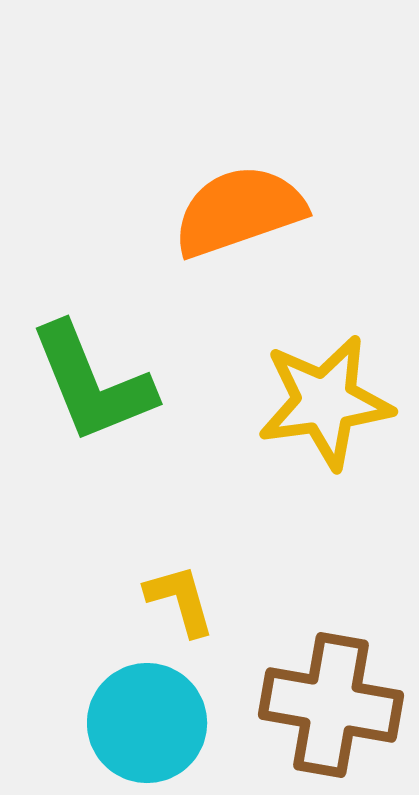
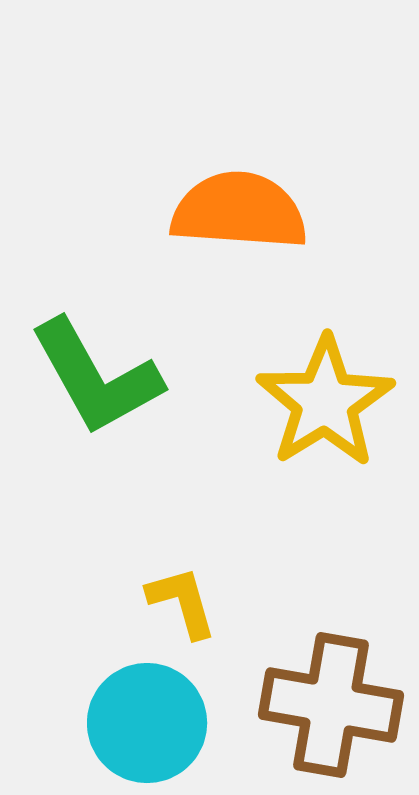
orange semicircle: rotated 23 degrees clockwise
green L-shape: moved 4 px right, 6 px up; rotated 7 degrees counterclockwise
yellow star: rotated 24 degrees counterclockwise
yellow L-shape: moved 2 px right, 2 px down
